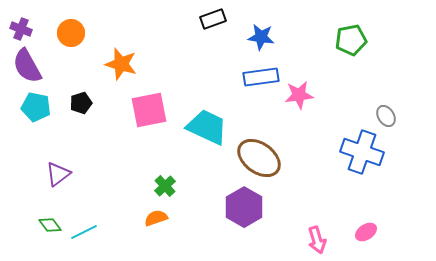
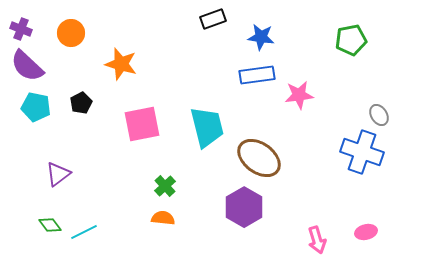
purple semicircle: rotated 18 degrees counterclockwise
blue rectangle: moved 4 px left, 2 px up
black pentagon: rotated 10 degrees counterclockwise
pink square: moved 7 px left, 14 px down
gray ellipse: moved 7 px left, 1 px up
cyan trapezoid: rotated 51 degrees clockwise
orange semicircle: moved 7 px right; rotated 25 degrees clockwise
pink ellipse: rotated 20 degrees clockwise
